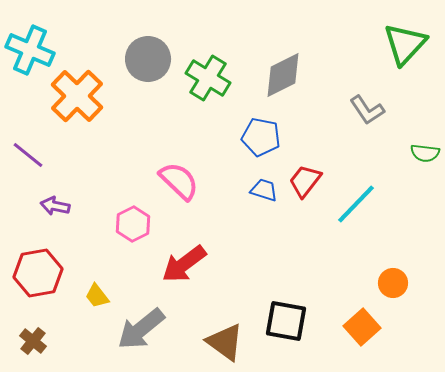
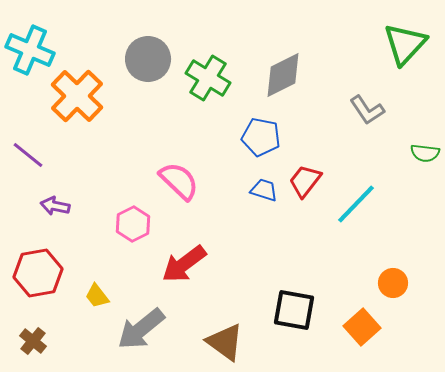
black square: moved 8 px right, 11 px up
